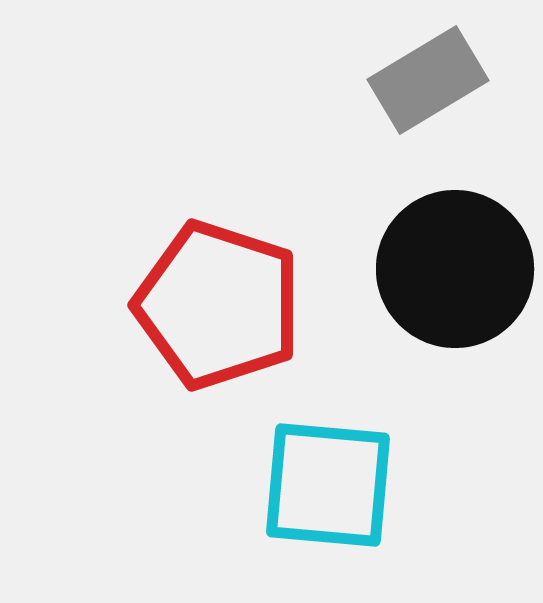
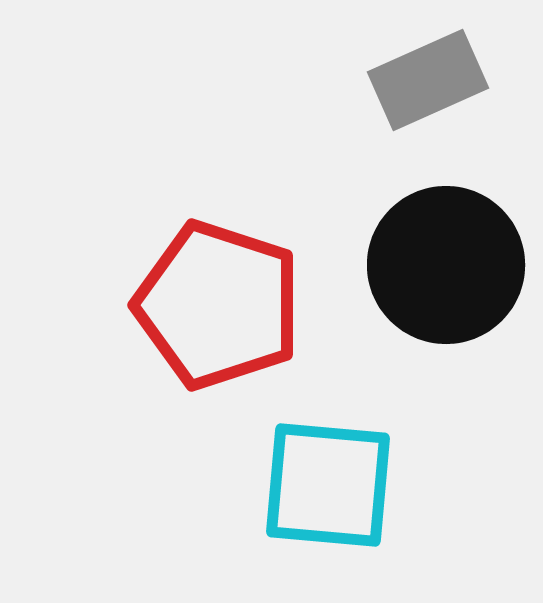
gray rectangle: rotated 7 degrees clockwise
black circle: moved 9 px left, 4 px up
